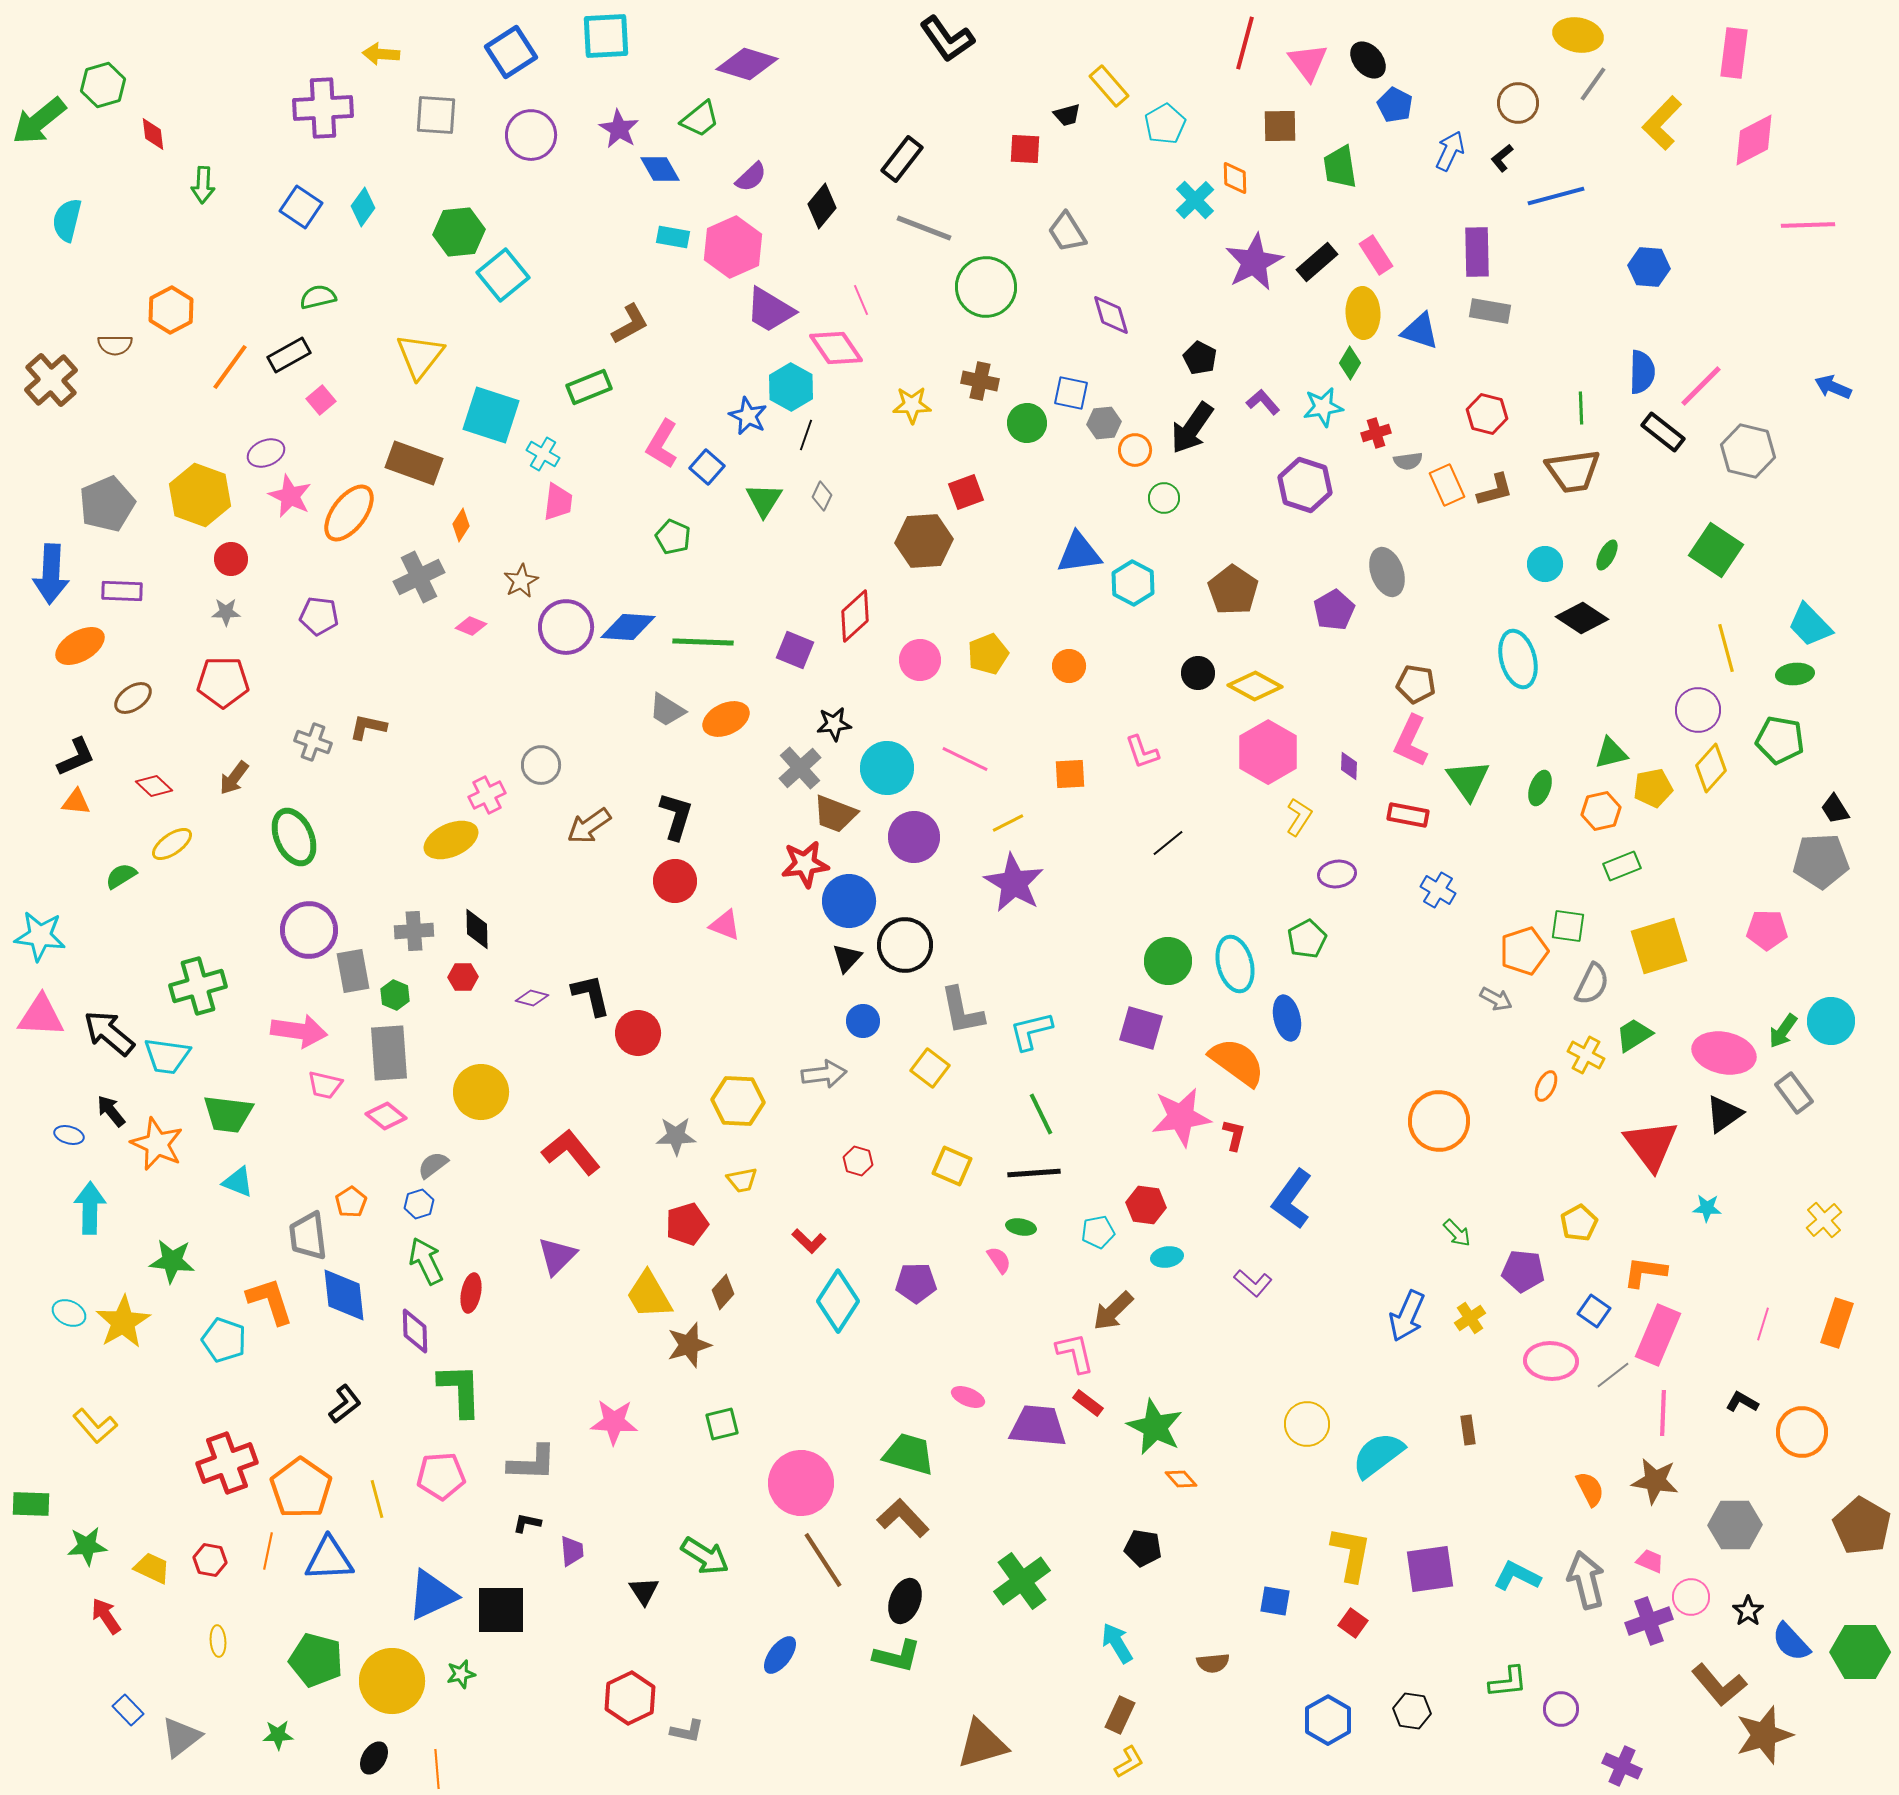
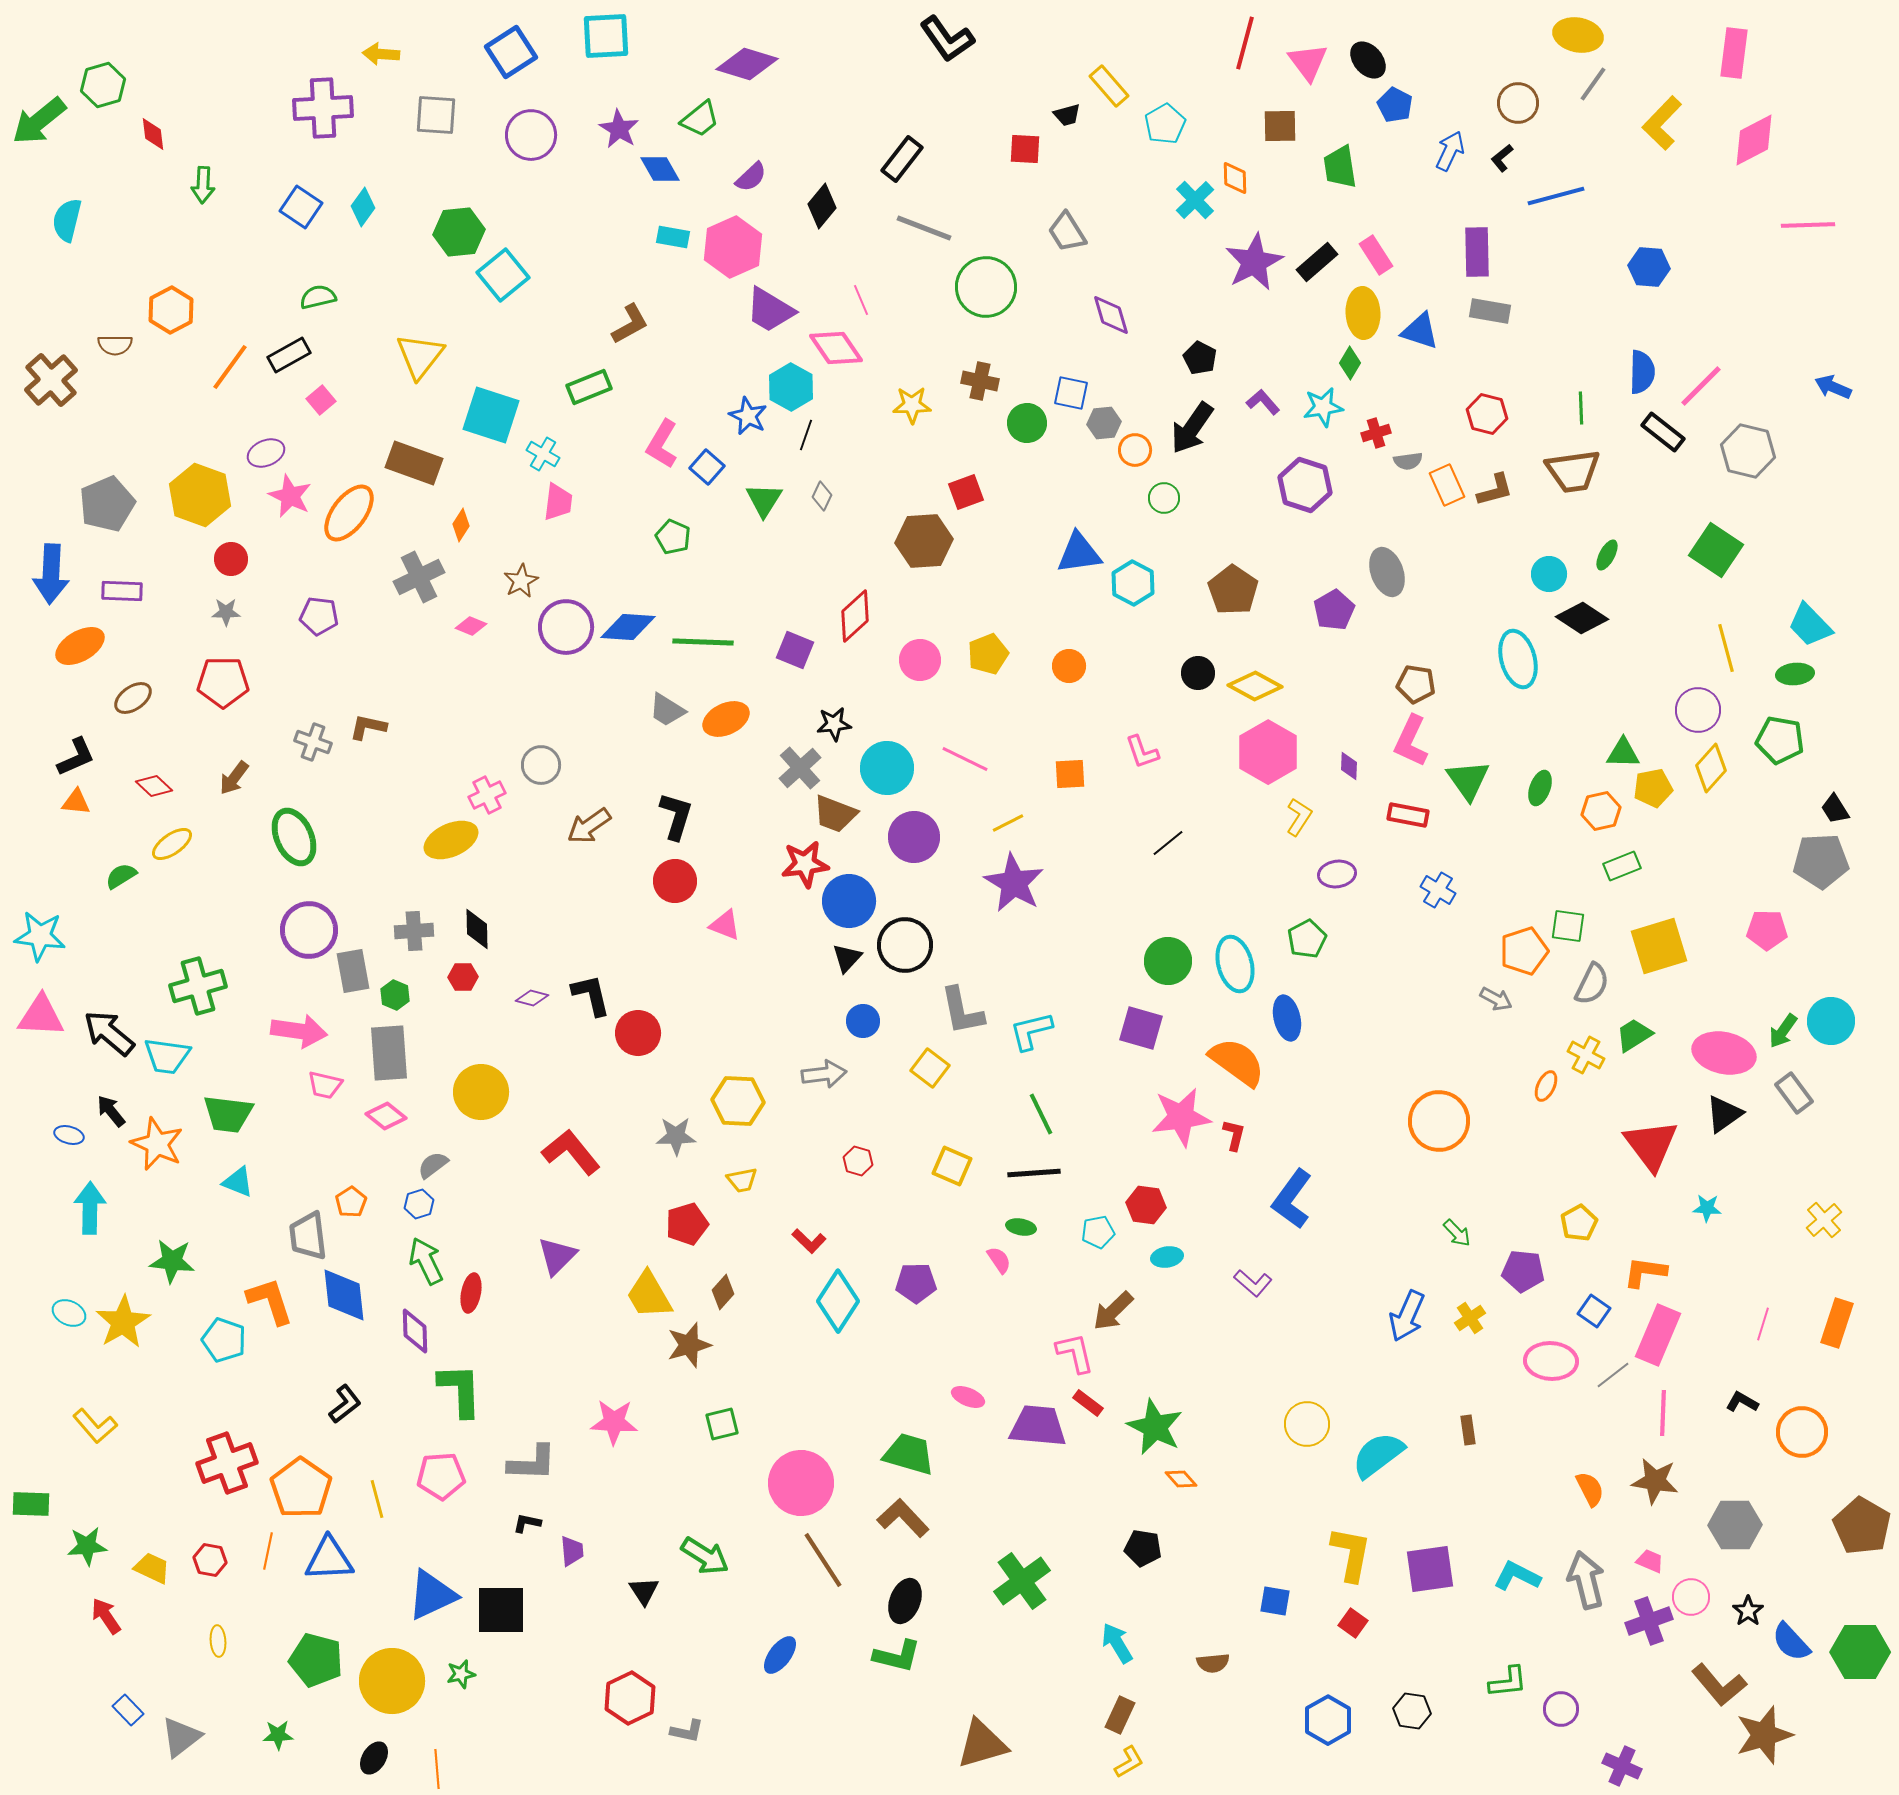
cyan circle at (1545, 564): moved 4 px right, 10 px down
green triangle at (1611, 753): moved 12 px right; rotated 15 degrees clockwise
